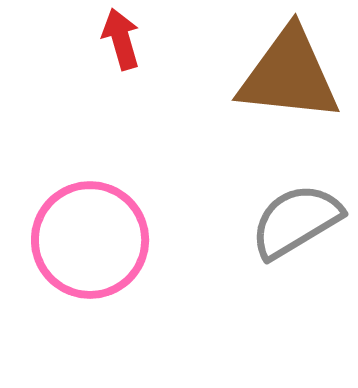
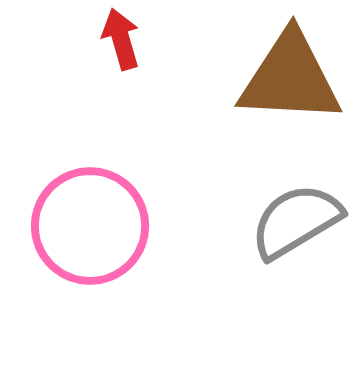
brown triangle: moved 1 px right, 3 px down; rotated 3 degrees counterclockwise
pink circle: moved 14 px up
